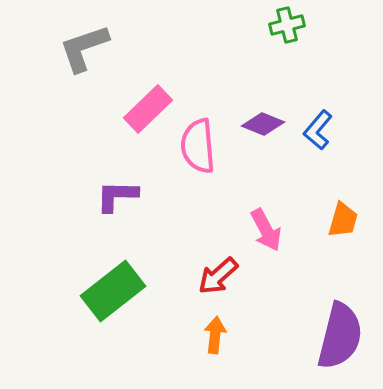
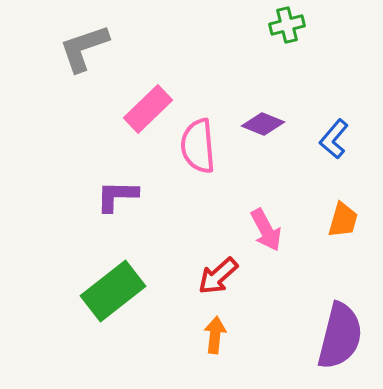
blue L-shape: moved 16 px right, 9 px down
